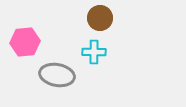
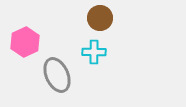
pink hexagon: rotated 20 degrees counterclockwise
gray ellipse: rotated 56 degrees clockwise
